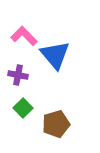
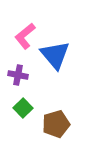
pink L-shape: moved 1 px right; rotated 84 degrees counterclockwise
